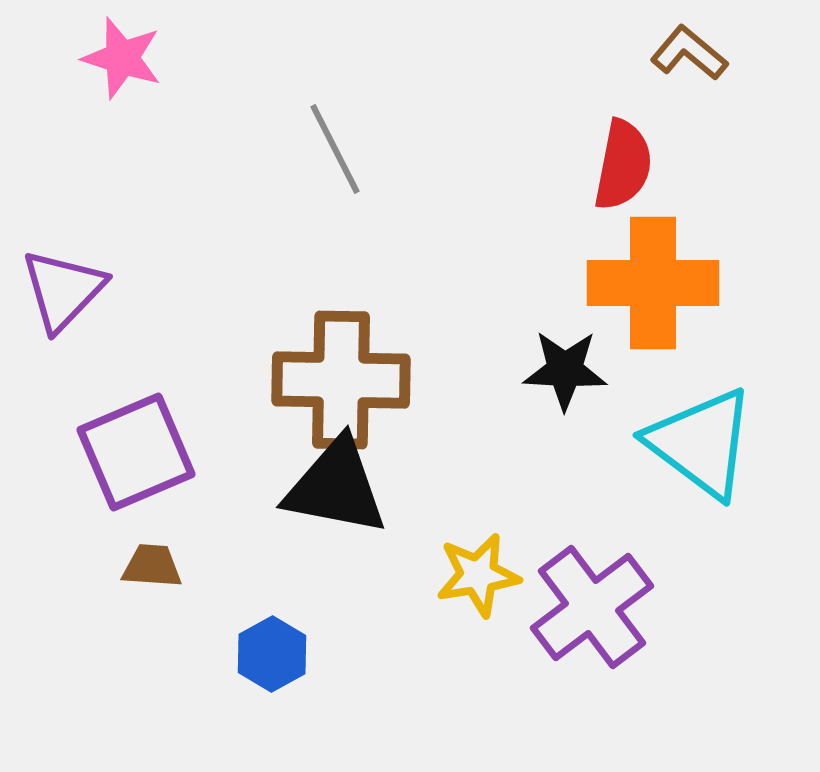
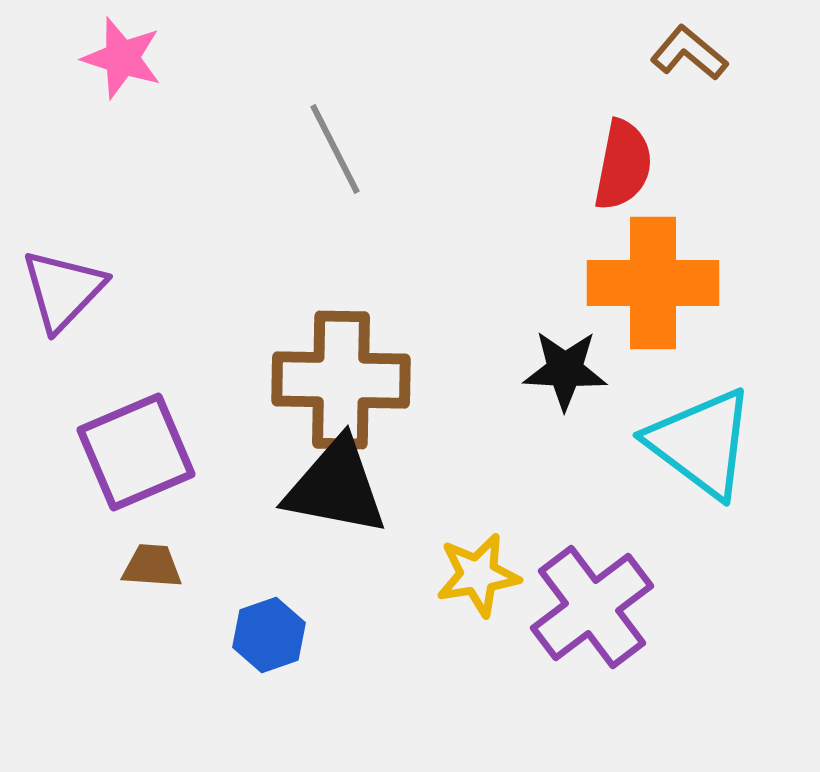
blue hexagon: moved 3 px left, 19 px up; rotated 10 degrees clockwise
